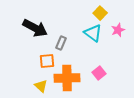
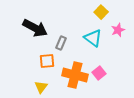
yellow square: moved 1 px right, 1 px up
cyan triangle: moved 5 px down
orange cross: moved 8 px right, 3 px up; rotated 15 degrees clockwise
yellow triangle: moved 1 px down; rotated 24 degrees clockwise
